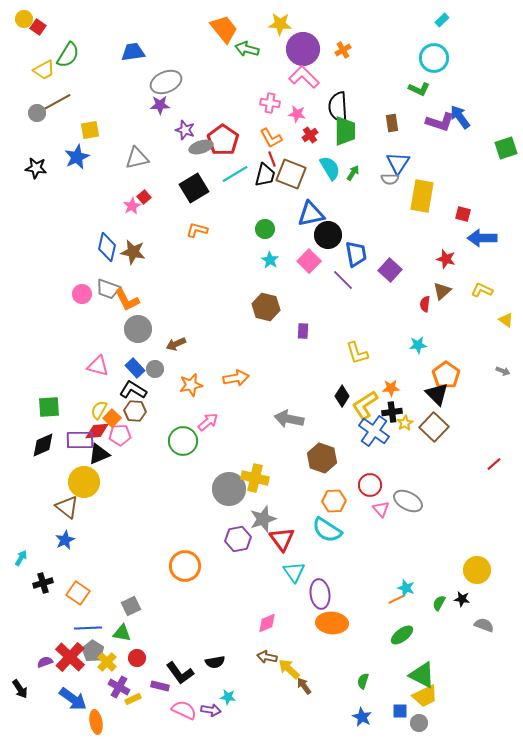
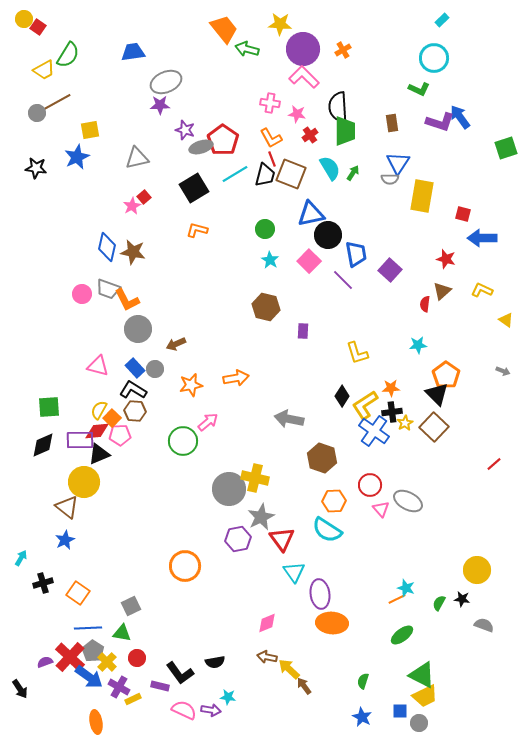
gray star at (263, 519): moved 2 px left, 2 px up; rotated 8 degrees counterclockwise
blue arrow at (73, 699): moved 16 px right, 22 px up
